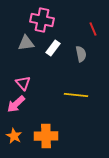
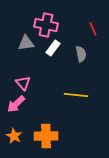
pink cross: moved 4 px right, 5 px down
